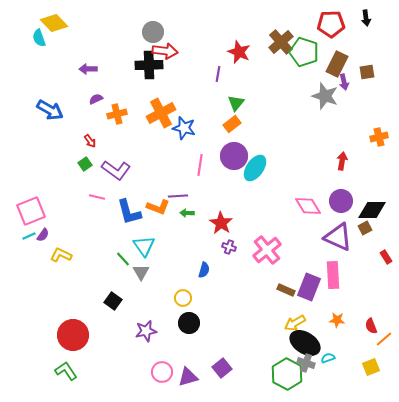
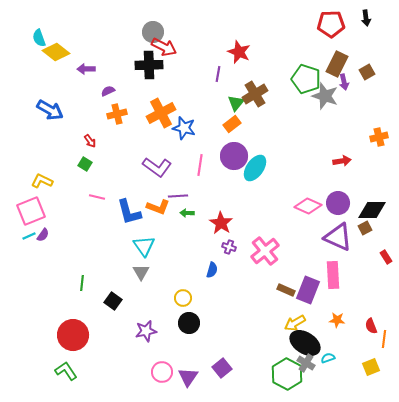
yellow diamond at (54, 23): moved 2 px right, 29 px down; rotated 8 degrees counterclockwise
brown cross at (281, 42): moved 26 px left, 52 px down; rotated 10 degrees clockwise
red arrow at (165, 51): moved 1 px left, 4 px up; rotated 20 degrees clockwise
green pentagon at (304, 52): moved 2 px right, 27 px down
purple arrow at (88, 69): moved 2 px left
brown square at (367, 72): rotated 21 degrees counterclockwise
purple semicircle at (96, 99): moved 12 px right, 8 px up
red arrow at (342, 161): rotated 72 degrees clockwise
green square at (85, 164): rotated 24 degrees counterclockwise
purple L-shape at (116, 170): moved 41 px right, 3 px up
purple circle at (341, 201): moved 3 px left, 2 px down
pink diamond at (308, 206): rotated 36 degrees counterclockwise
pink cross at (267, 250): moved 2 px left, 1 px down
yellow L-shape at (61, 255): moved 19 px left, 74 px up
green line at (123, 259): moved 41 px left, 24 px down; rotated 49 degrees clockwise
blue semicircle at (204, 270): moved 8 px right
purple rectangle at (309, 287): moved 1 px left, 3 px down
orange line at (384, 339): rotated 42 degrees counterclockwise
gray cross at (306, 363): rotated 12 degrees clockwise
purple triangle at (188, 377): rotated 40 degrees counterclockwise
